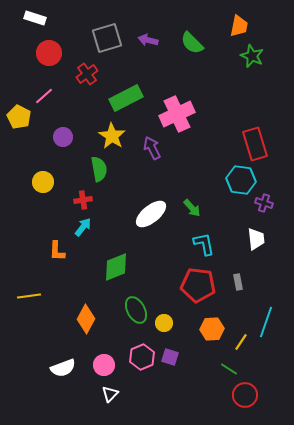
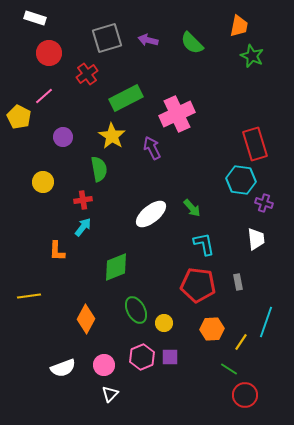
purple square at (170, 357): rotated 18 degrees counterclockwise
